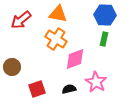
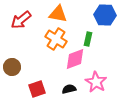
green rectangle: moved 16 px left
